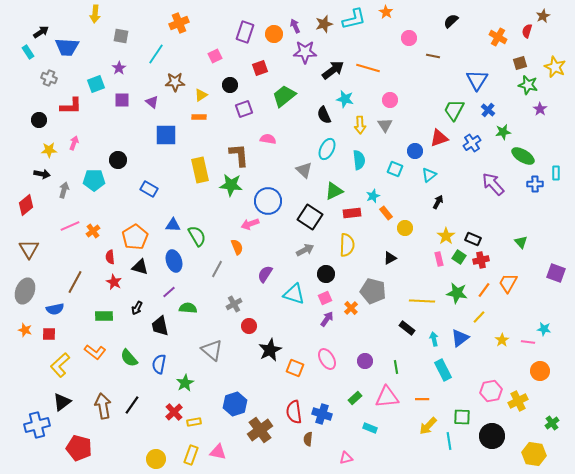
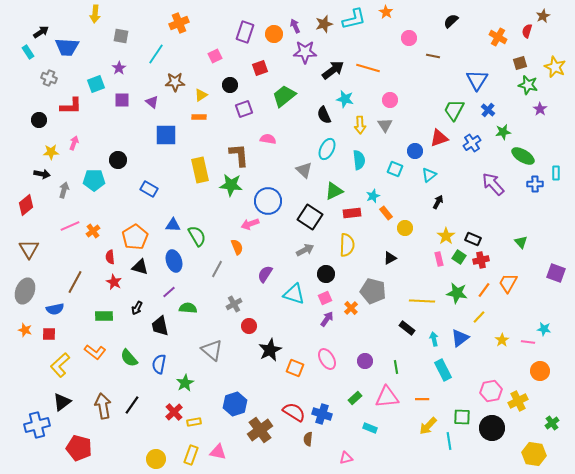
yellow star at (49, 150): moved 2 px right, 2 px down
red semicircle at (294, 412): rotated 130 degrees clockwise
black circle at (492, 436): moved 8 px up
